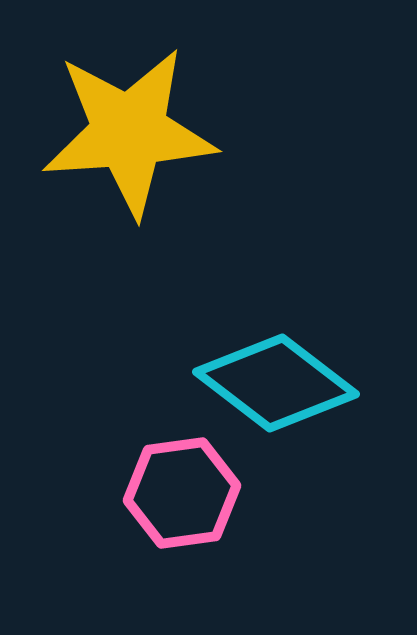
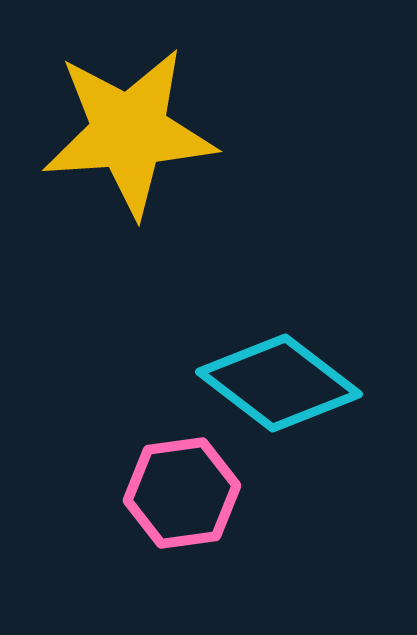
cyan diamond: moved 3 px right
